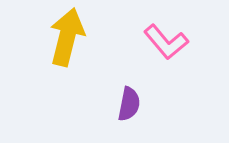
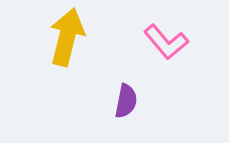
purple semicircle: moved 3 px left, 3 px up
